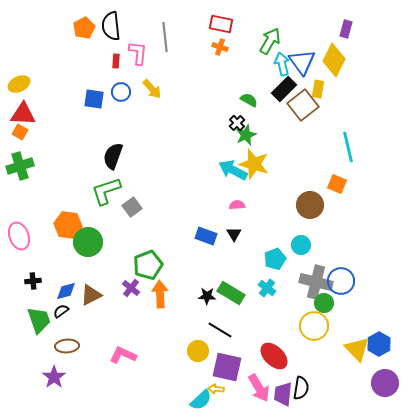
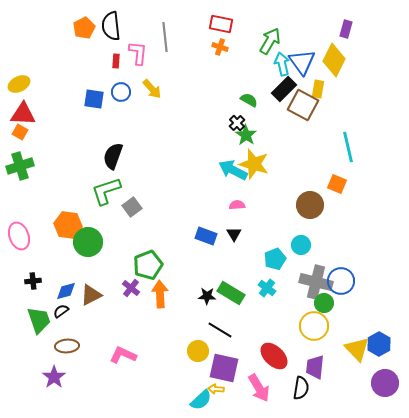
brown square at (303, 105): rotated 24 degrees counterclockwise
green star at (246, 135): rotated 15 degrees counterclockwise
purple square at (227, 367): moved 3 px left, 1 px down
purple trapezoid at (283, 394): moved 32 px right, 27 px up
